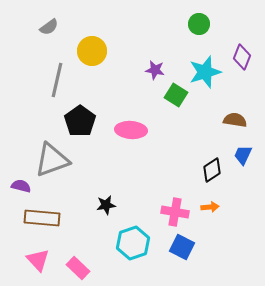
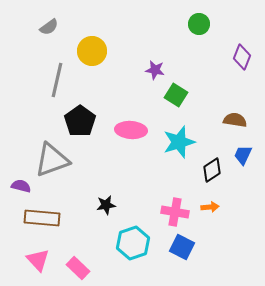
cyan star: moved 26 px left, 70 px down
